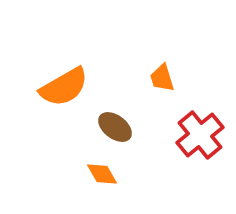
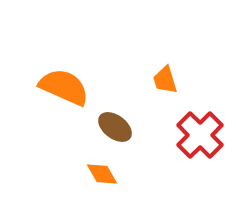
orange trapezoid: moved 3 px right, 2 px down
orange semicircle: rotated 126 degrees counterclockwise
red cross: rotated 6 degrees counterclockwise
